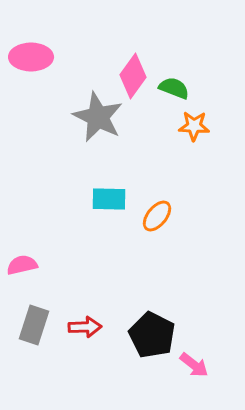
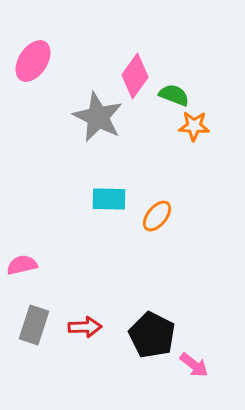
pink ellipse: moved 2 px right, 4 px down; rotated 57 degrees counterclockwise
pink diamond: moved 2 px right
green semicircle: moved 7 px down
